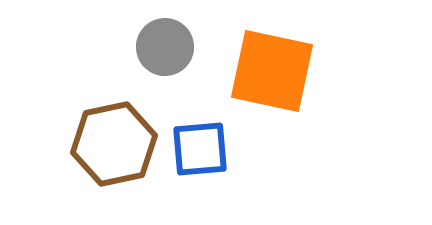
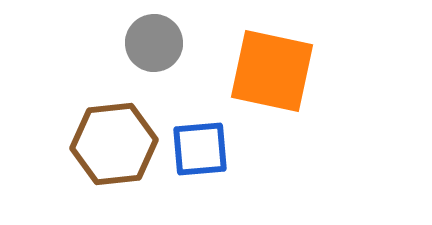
gray circle: moved 11 px left, 4 px up
brown hexagon: rotated 6 degrees clockwise
